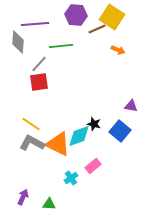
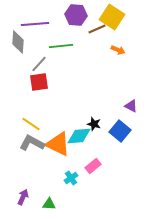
purple triangle: rotated 16 degrees clockwise
cyan diamond: rotated 15 degrees clockwise
